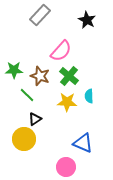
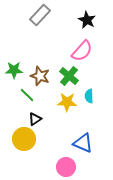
pink semicircle: moved 21 px right
